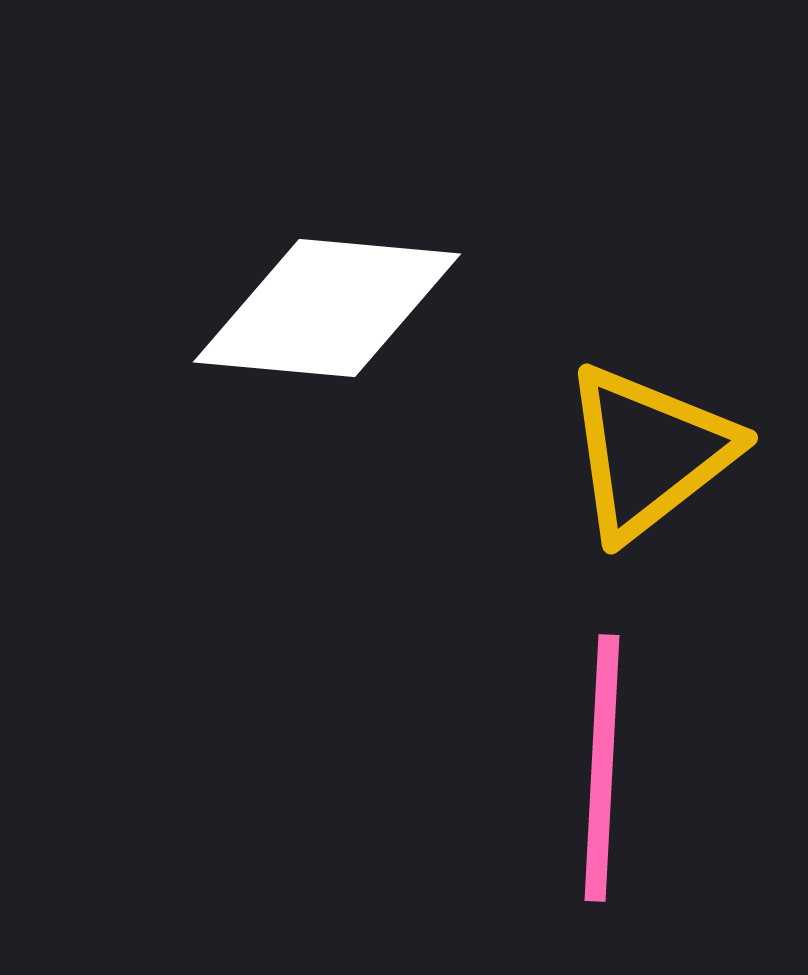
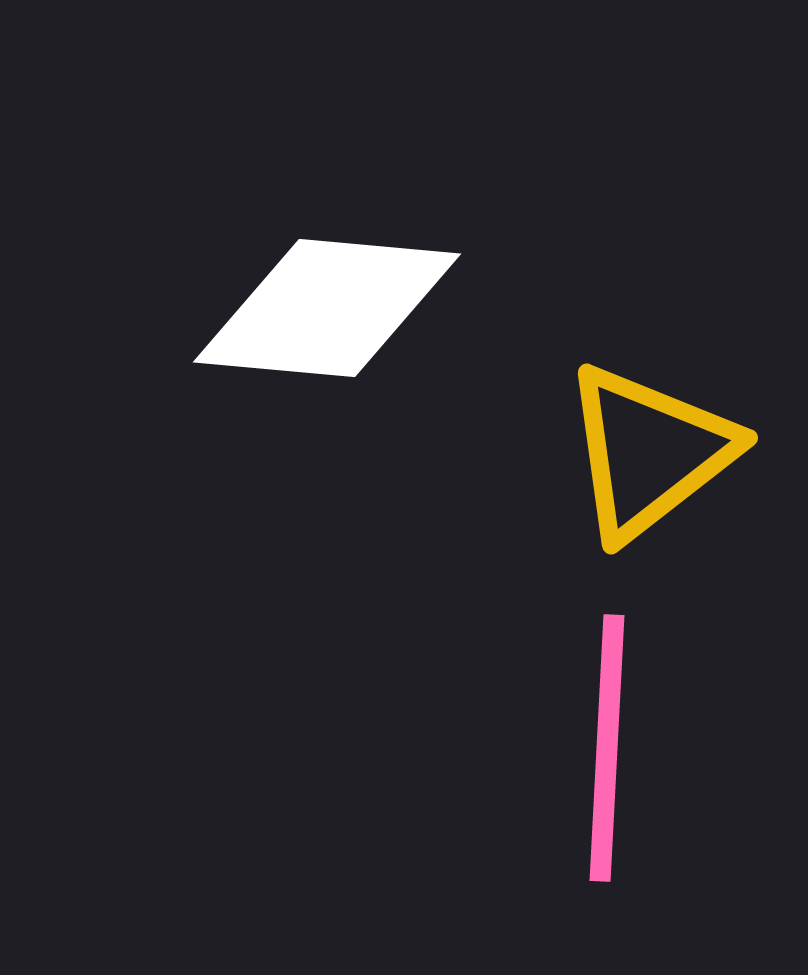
pink line: moved 5 px right, 20 px up
